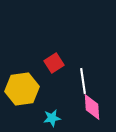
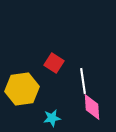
red square: rotated 24 degrees counterclockwise
